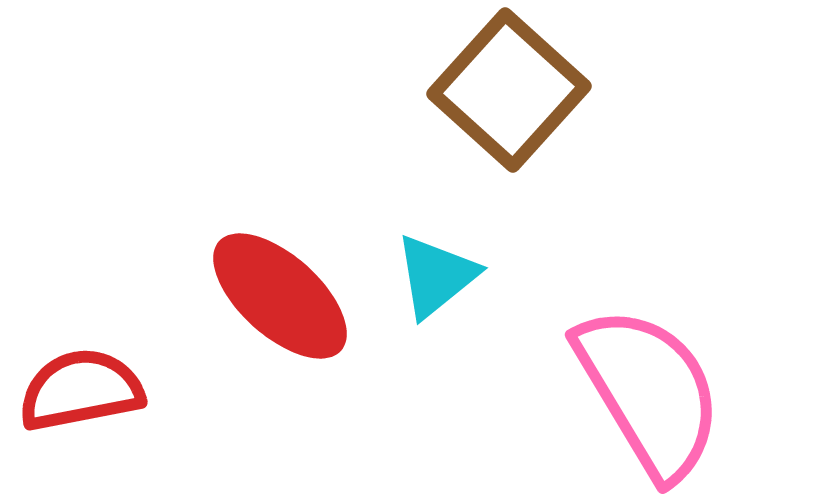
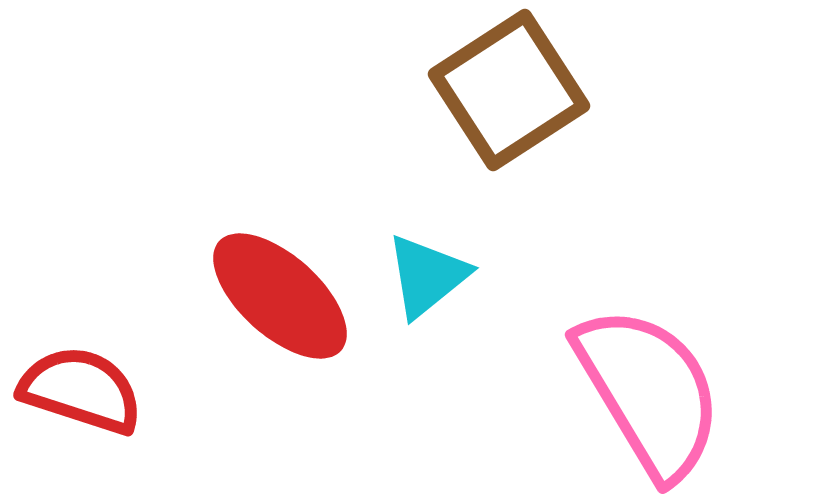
brown square: rotated 15 degrees clockwise
cyan triangle: moved 9 px left
red semicircle: rotated 29 degrees clockwise
